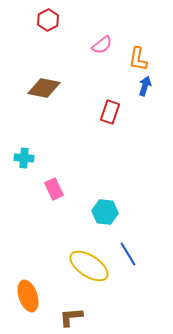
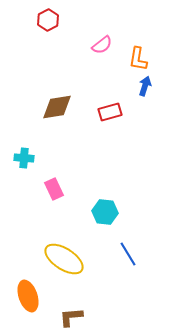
brown diamond: moved 13 px right, 19 px down; rotated 20 degrees counterclockwise
red rectangle: rotated 55 degrees clockwise
yellow ellipse: moved 25 px left, 7 px up
